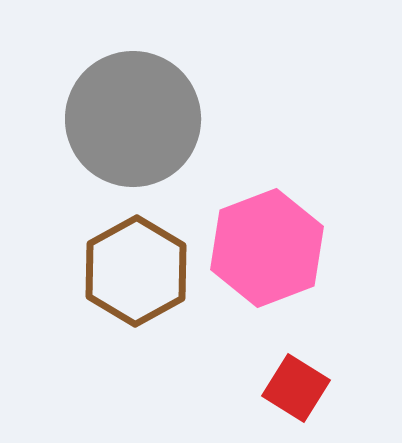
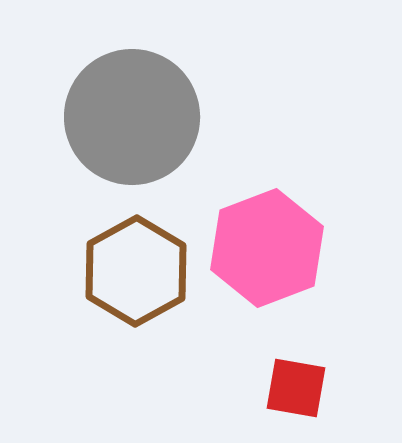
gray circle: moved 1 px left, 2 px up
red square: rotated 22 degrees counterclockwise
